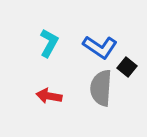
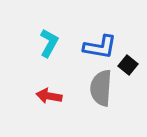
blue L-shape: rotated 24 degrees counterclockwise
black square: moved 1 px right, 2 px up
